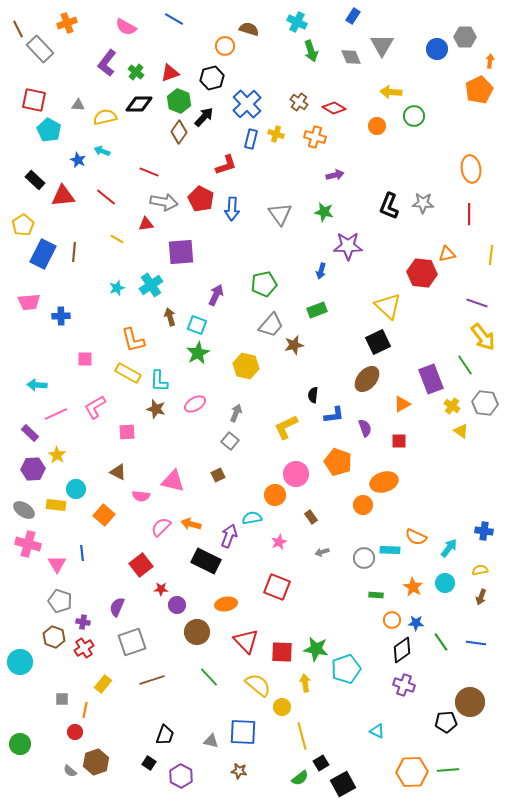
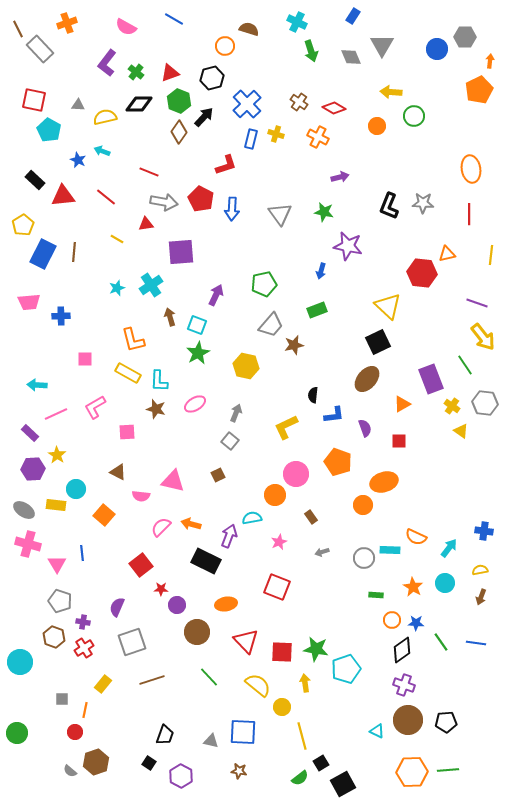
orange cross at (315, 137): moved 3 px right; rotated 10 degrees clockwise
purple arrow at (335, 175): moved 5 px right, 2 px down
purple star at (348, 246): rotated 12 degrees clockwise
brown circle at (470, 702): moved 62 px left, 18 px down
green circle at (20, 744): moved 3 px left, 11 px up
